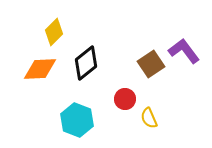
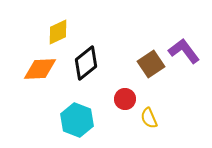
yellow diamond: moved 4 px right; rotated 20 degrees clockwise
